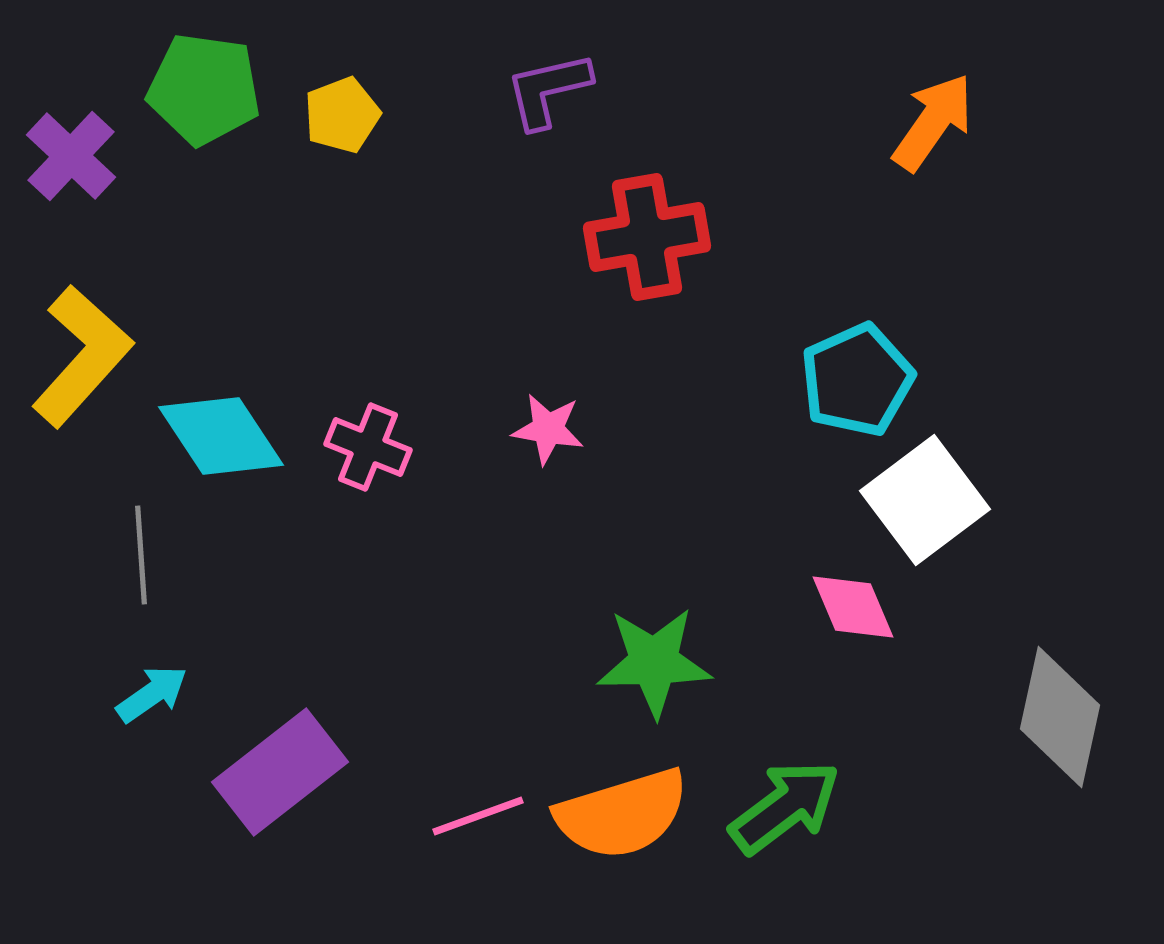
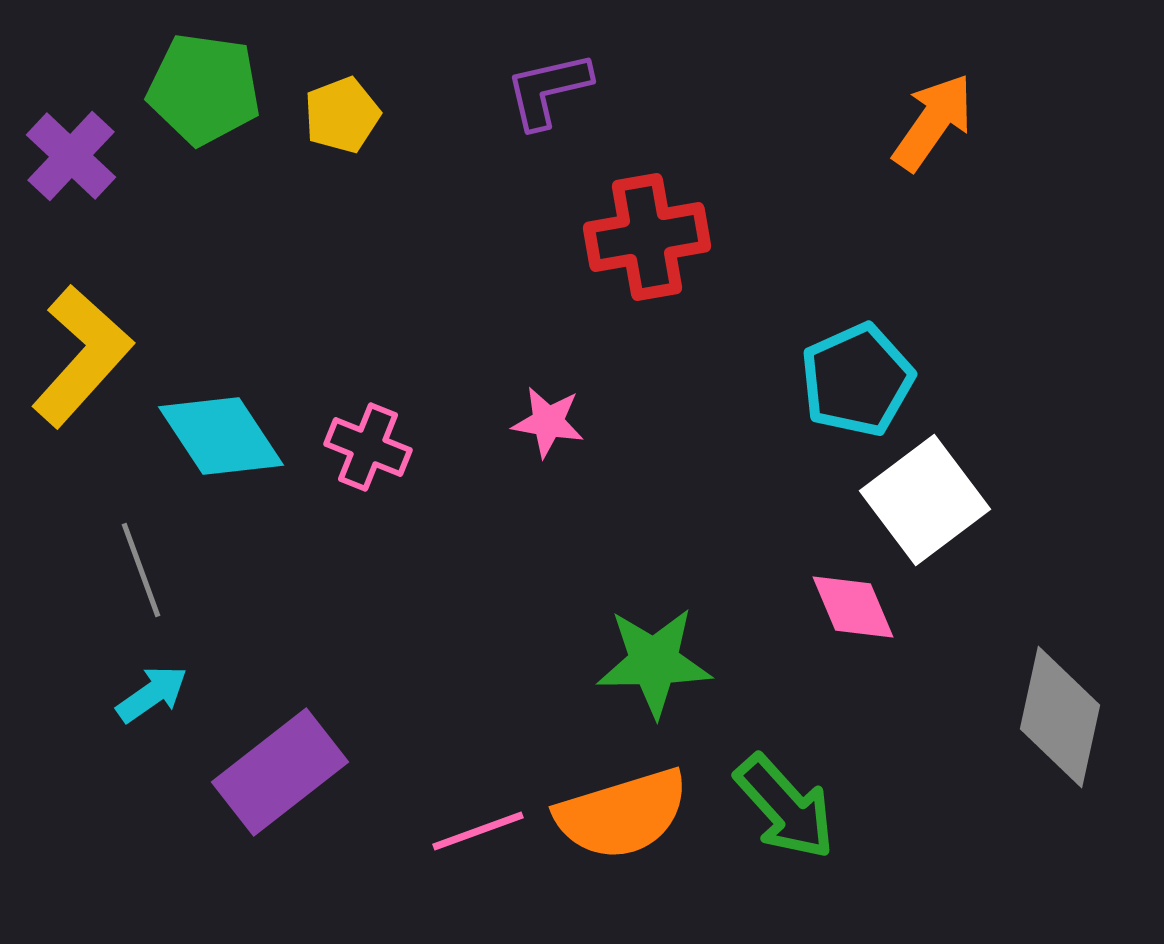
pink star: moved 7 px up
gray line: moved 15 px down; rotated 16 degrees counterclockwise
green arrow: rotated 85 degrees clockwise
pink line: moved 15 px down
